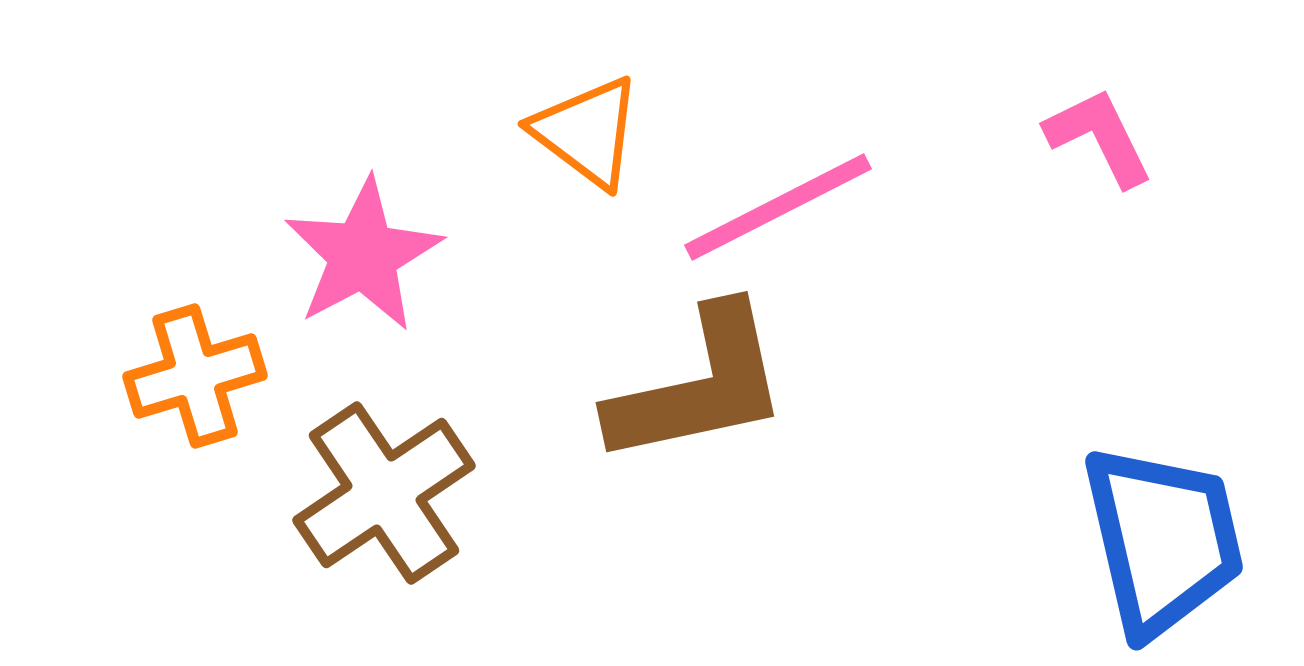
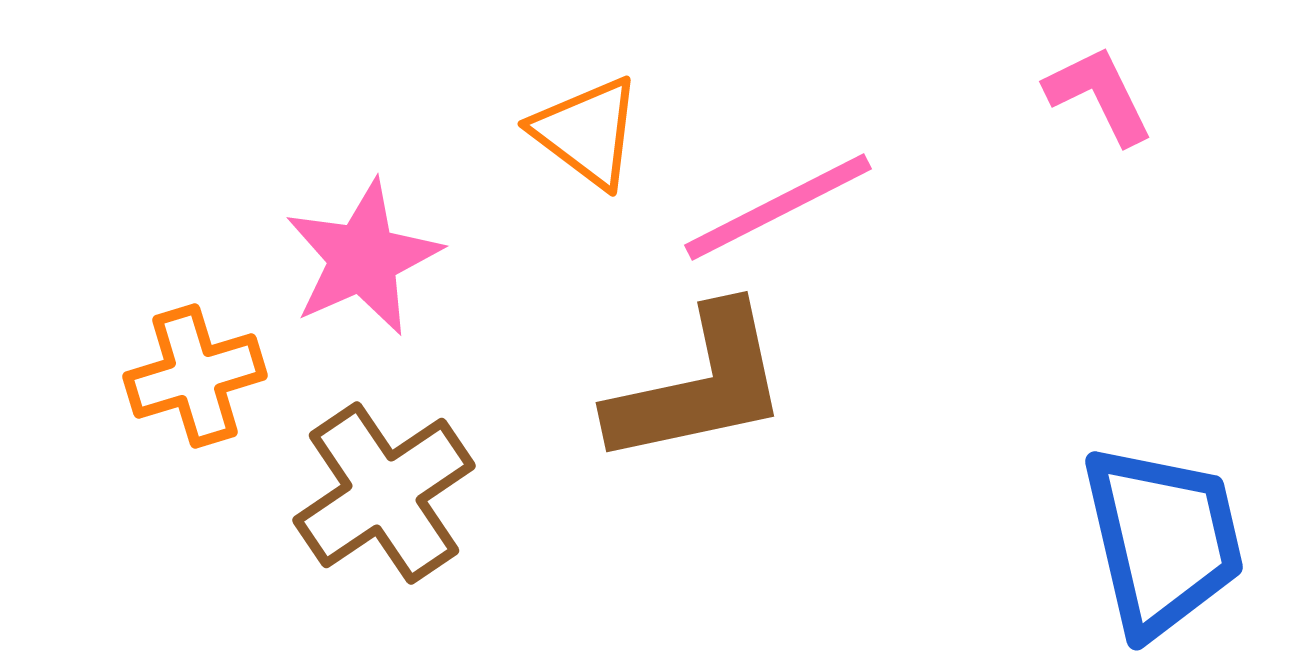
pink L-shape: moved 42 px up
pink star: moved 3 px down; rotated 4 degrees clockwise
